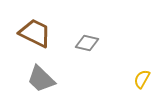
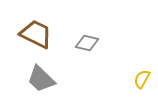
brown trapezoid: moved 1 px right, 1 px down
